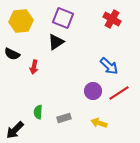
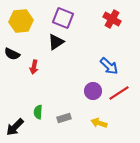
black arrow: moved 3 px up
